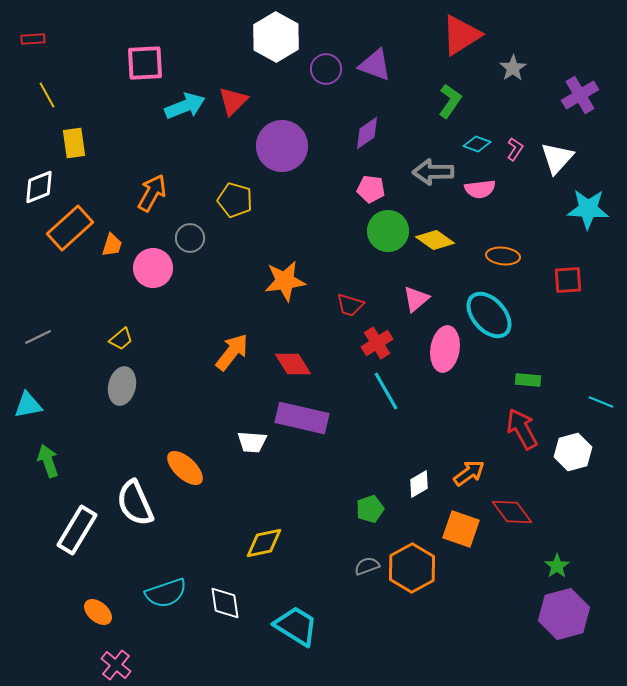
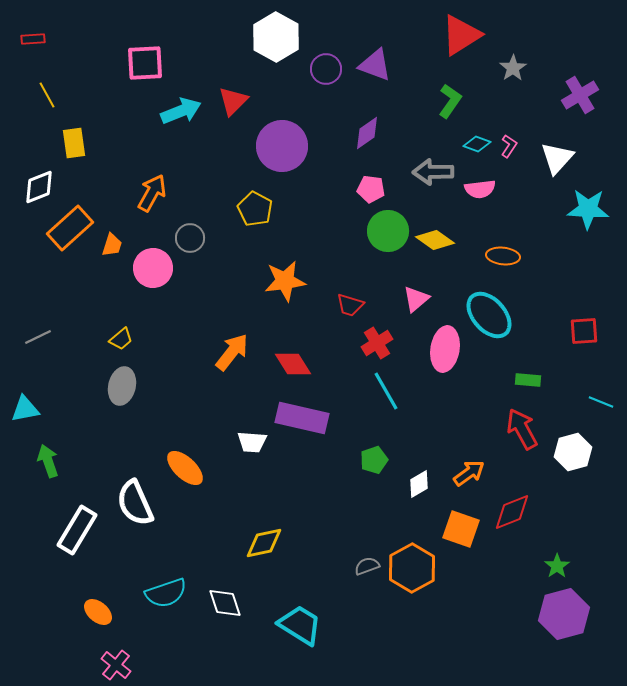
cyan arrow at (185, 106): moved 4 px left, 5 px down
pink L-shape at (515, 149): moved 6 px left, 3 px up
yellow pentagon at (235, 200): moved 20 px right, 9 px down; rotated 12 degrees clockwise
red square at (568, 280): moved 16 px right, 51 px down
cyan triangle at (28, 405): moved 3 px left, 4 px down
green pentagon at (370, 509): moved 4 px right, 49 px up
red diamond at (512, 512): rotated 75 degrees counterclockwise
white diamond at (225, 603): rotated 9 degrees counterclockwise
cyan trapezoid at (296, 626): moved 4 px right, 1 px up
